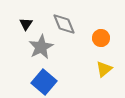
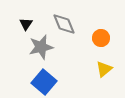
gray star: rotated 15 degrees clockwise
